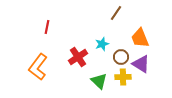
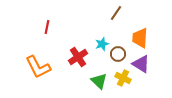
orange trapezoid: rotated 25 degrees clockwise
brown circle: moved 3 px left, 3 px up
orange L-shape: rotated 64 degrees counterclockwise
yellow cross: moved 1 px down; rotated 28 degrees clockwise
